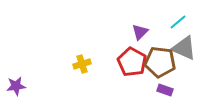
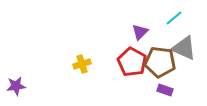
cyan line: moved 4 px left, 4 px up
